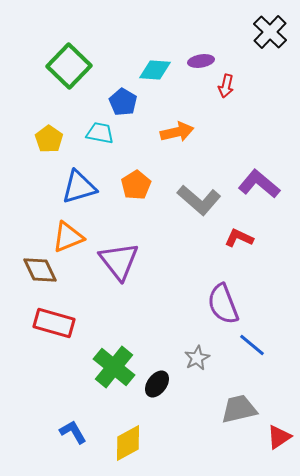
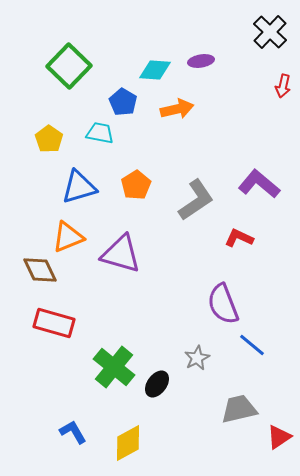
red arrow: moved 57 px right
orange arrow: moved 23 px up
gray L-shape: moved 3 px left; rotated 75 degrees counterclockwise
purple triangle: moved 2 px right, 7 px up; rotated 36 degrees counterclockwise
